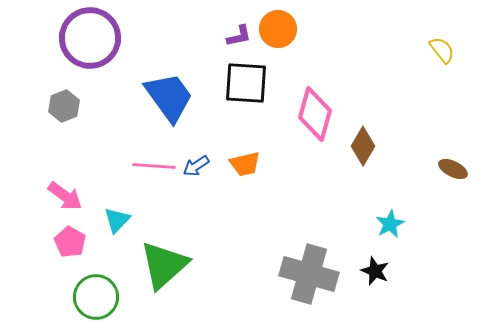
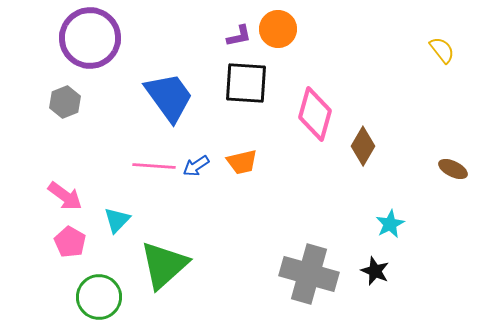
gray hexagon: moved 1 px right, 4 px up
orange trapezoid: moved 3 px left, 2 px up
green circle: moved 3 px right
